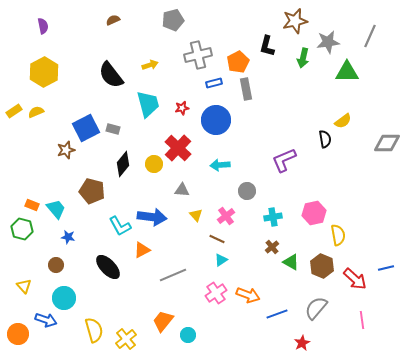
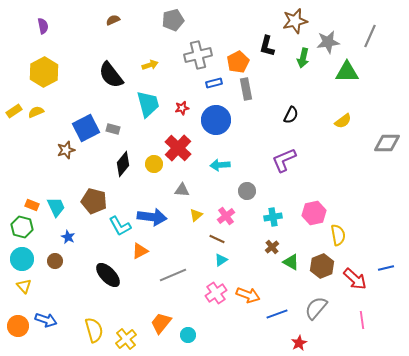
black semicircle at (325, 139): moved 34 px left, 24 px up; rotated 36 degrees clockwise
brown pentagon at (92, 191): moved 2 px right, 10 px down
cyan trapezoid at (56, 209): moved 2 px up; rotated 15 degrees clockwise
yellow triangle at (196, 215): rotated 32 degrees clockwise
green hexagon at (22, 229): moved 2 px up
blue star at (68, 237): rotated 16 degrees clockwise
orange triangle at (142, 250): moved 2 px left, 1 px down
brown circle at (56, 265): moved 1 px left, 4 px up
brown hexagon at (322, 266): rotated 15 degrees clockwise
black ellipse at (108, 267): moved 8 px down
cyan circle at (64, 298): moved 42 px left, 39 px up
orange trapezoid at (163, 321): moved 2 px left, 2 px down
orange circle at (18, 334): moved 8 px up
red star at (302, 343): moved 3 px left
